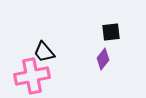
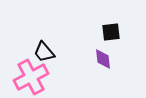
purple diamond: rotated 45 degrees counterclockwise
pink cross: moved 1 px left, 1 px down; rotated 16 degrees counterclockwise
